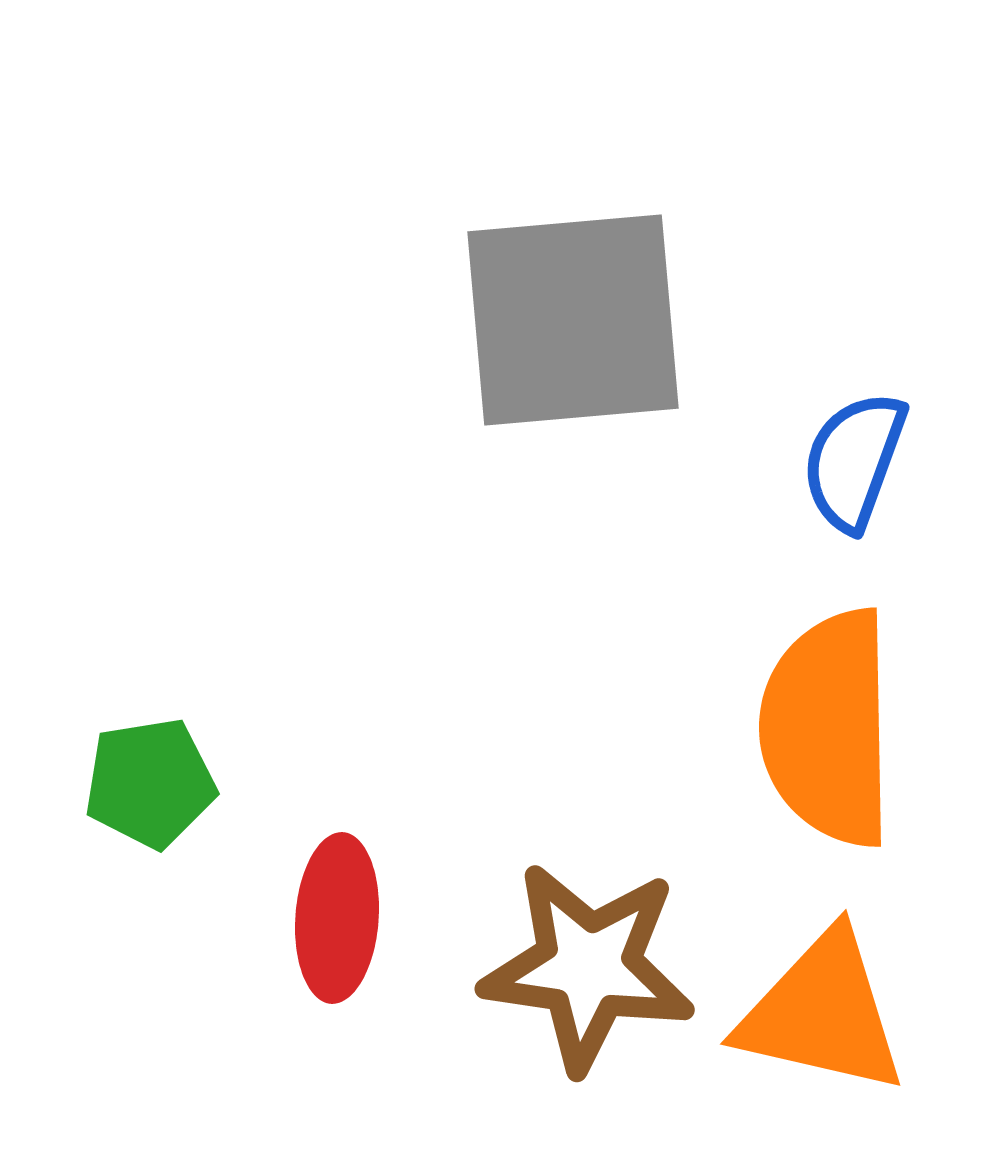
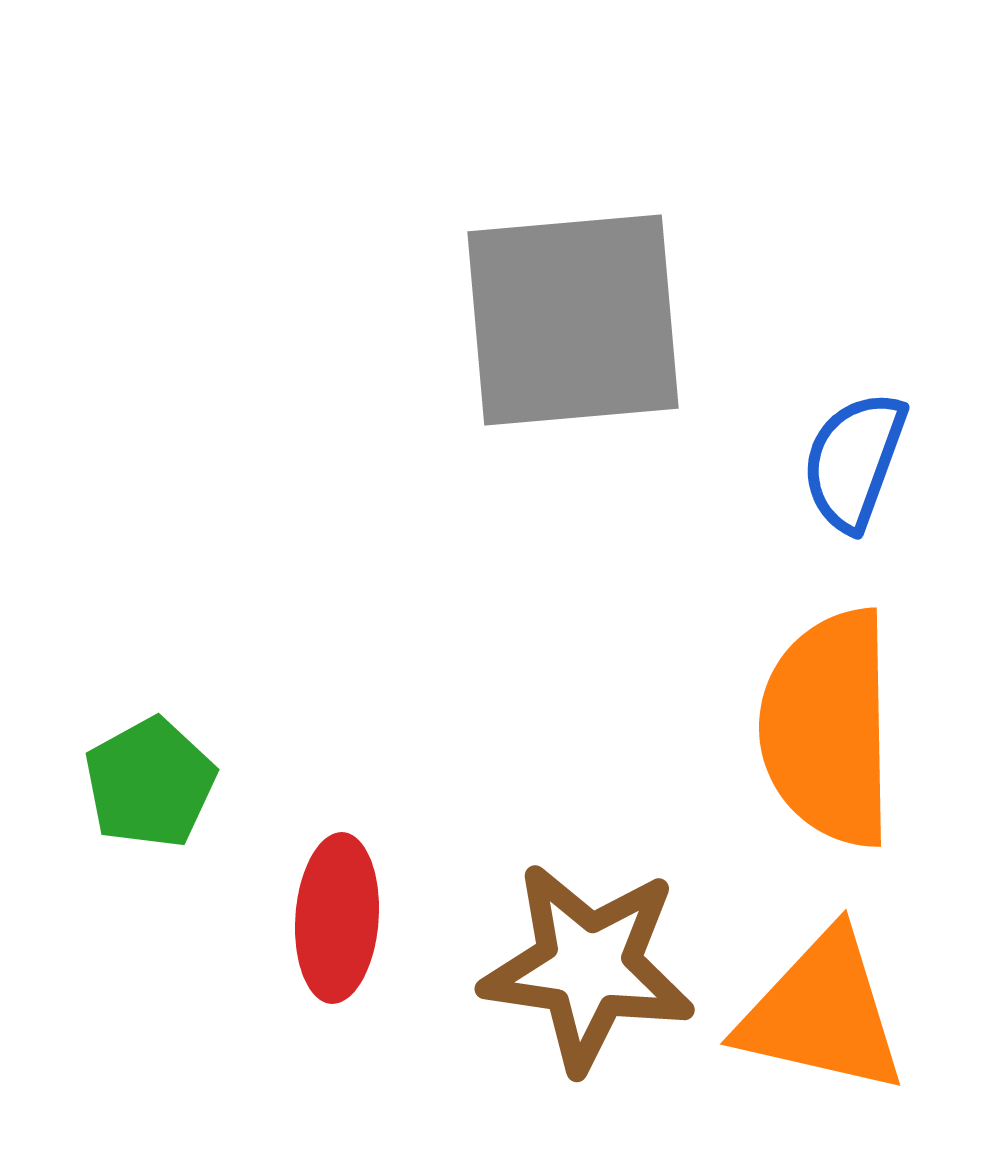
green pentagon: rotated 20 degrees counterclockwise
